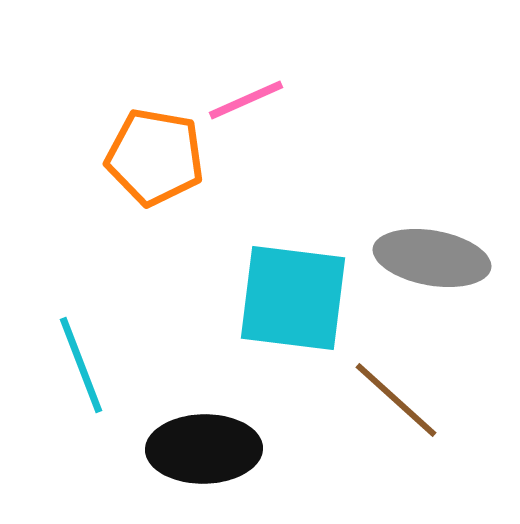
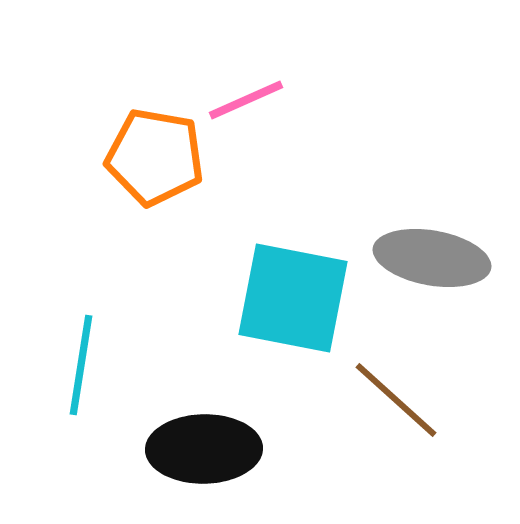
cyan square: rotated 4 degrees clockwise
cyan line: rotated 30 degrees clockwise
